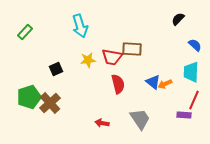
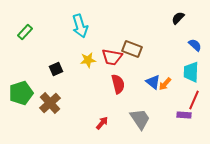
black semicircle: moved 1 px up
brown rectangle: rotated 18 degrees clockwise
orange arrow: rotated 24 degrees counterclockwise
green pentagon: moved 8 px left, 4 px up
red arrow: rotated 120 degrees clockwise
